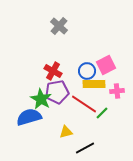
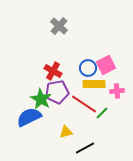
blue circle: moved 1 px right, 3 px up
blue semicircle: rotated 10 degrees counterclockwise
